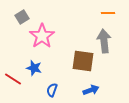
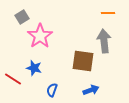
pink star: moved 2 px left
